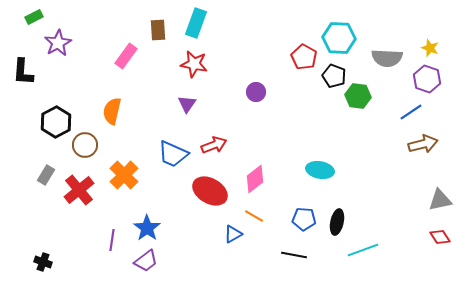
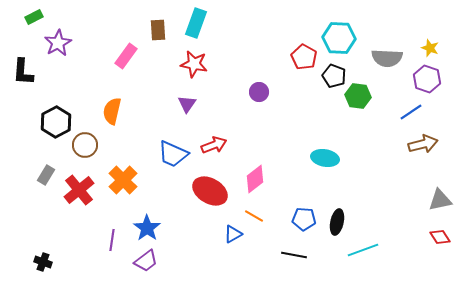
purple circle at (256, 92): moved 3 px right
cyan ellipse at (320, 170): moved 5 px right, 12 px up
orange cross at (124, 175): moved 1 px left, 5 px down
